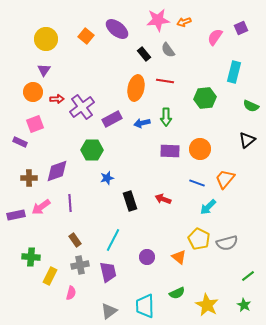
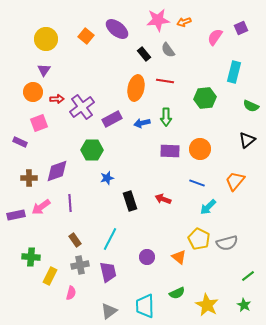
pink square at (35, 124): moved 4 px right, 1 px up
orange trapezoid at (225, 179): moved 10 px right, 2 px down
cyan line at (113, 240): moved 3 px left, 1 px up
